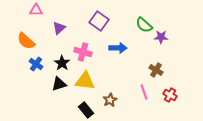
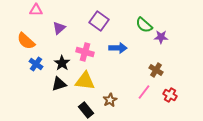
pink cross: moved 2 px right
pink line: rotated 56 degrees clockwise
